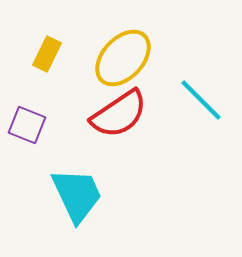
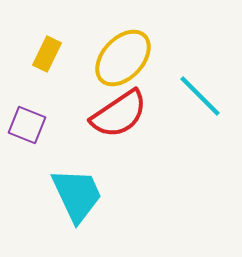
cyan line: moved 1 px left, 4 px up
